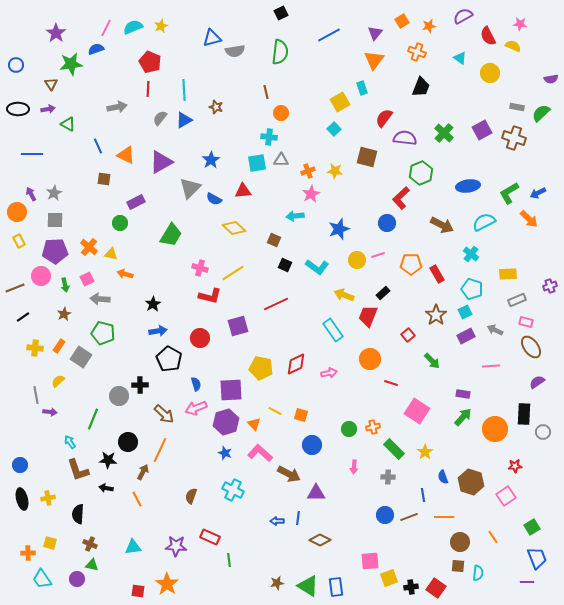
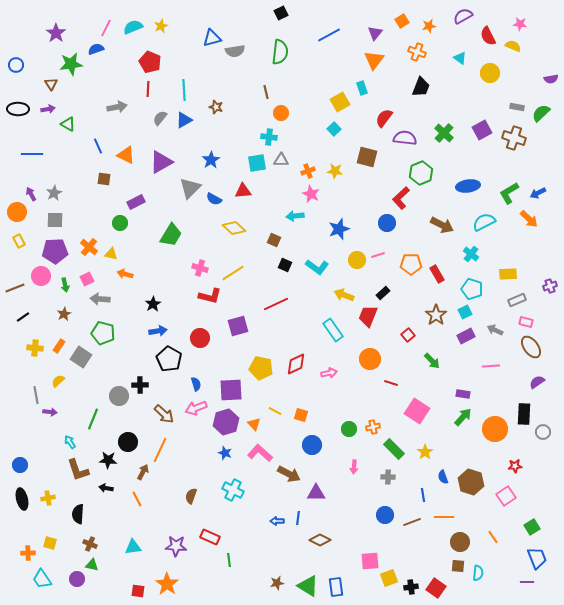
pink star at (311, 194): rotated 18 degrees counterclockwise
brown line at (409, 517): moved 3 px right, 5 px down
